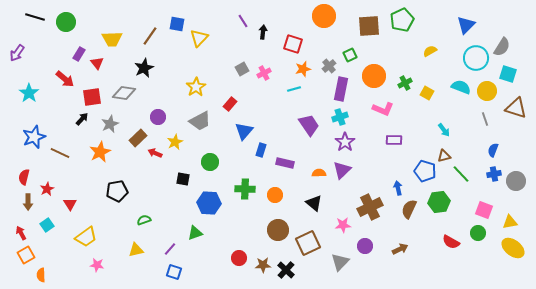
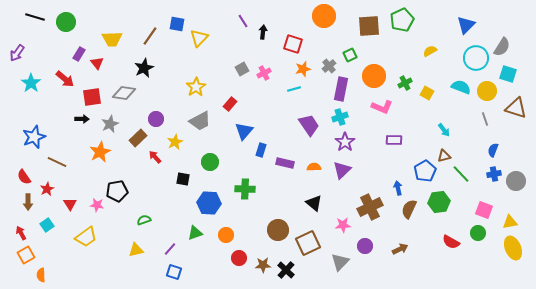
cyan star at (29, 93): moved 2 px right, 10 px up
pink L-shape at (383, 109): moved 1 px left, 2 px up
purple circle at (158, 117): moved 2 px left, 2 px down
black arrow at (82, 119): rotated 48 degrees clockwise
brown line at (60, 153): moved 3 px left, 9 px down
red arrow at (155, 153): moved 4 px down; rotated 24 degrees clockwise
blue pentagon at (425, 171): rotated 25 degrees clockwise
orange semicircle at (319, 173): moved 5 px left, 6 px up
red semicircle at (24, 177): rotated 49 degrees counterclockwise
orange circle at (275, 195): moved 49 px left, 40 px down
yellow ellipse at (513, 248): rotated 30 degrees clockwise
pink star at (97, 265): moved 60 px up
